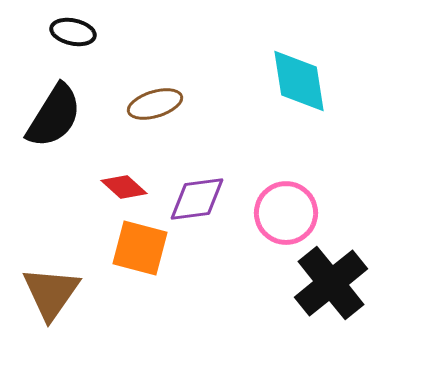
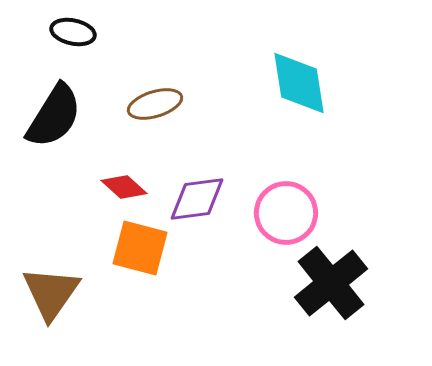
cyan diamond: moved 2 px down
